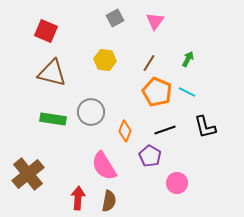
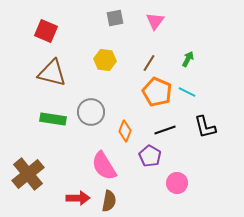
gray square: rotated 18 degrees clockwise
red arrow: rotated 85 degrees clockwise
